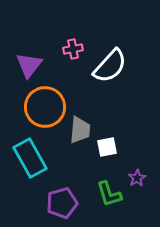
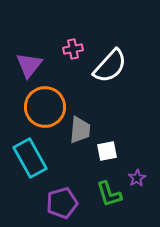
white square: moved 4 px down
